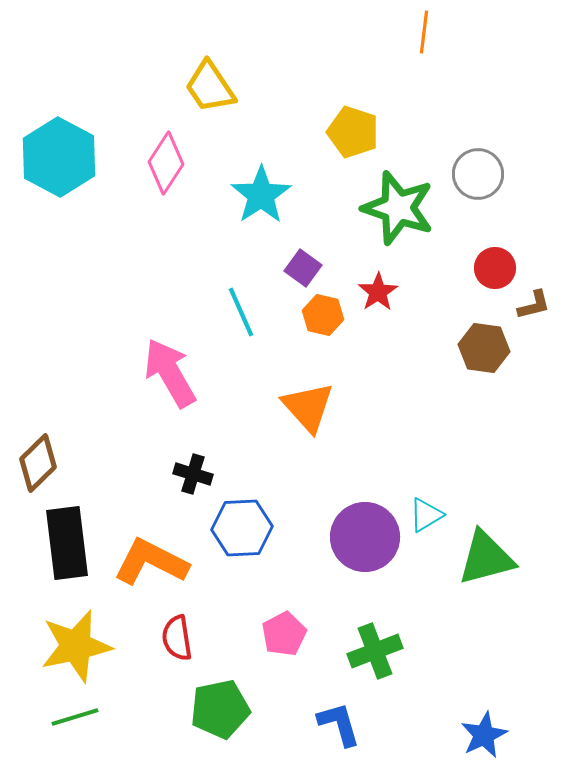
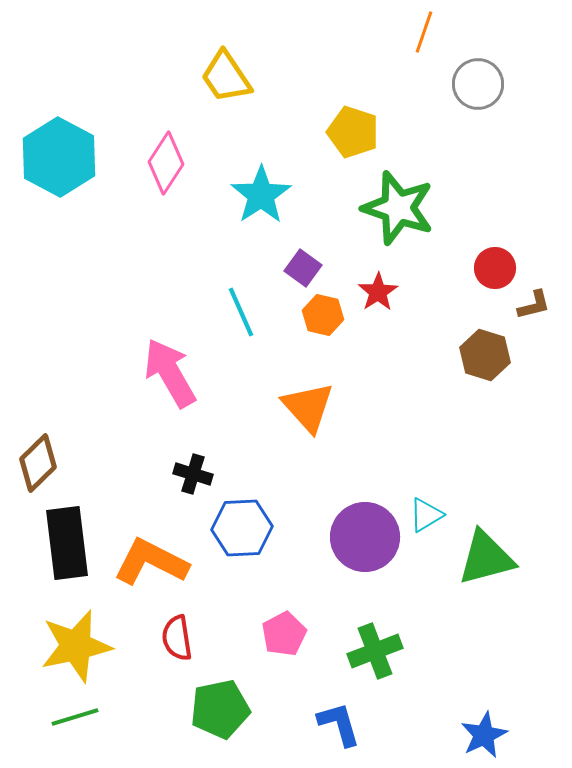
orange line: rotated 12 degrees clockwise
yellow trapezoid: moved 16 px right, 10 px up
gray circle: moved 90 px up
brown hexagon: moved 1 px right, 7 px down; rotated 9 degrees clockwise
